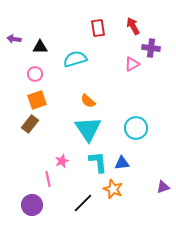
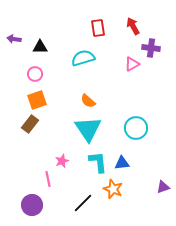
cyan semicircle: moved 8 px right, 1 px up
